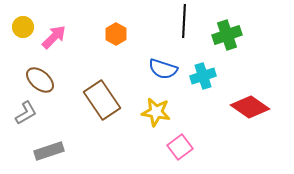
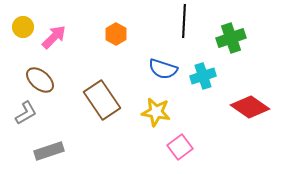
green cross: moved 4 px right, 3 px down
